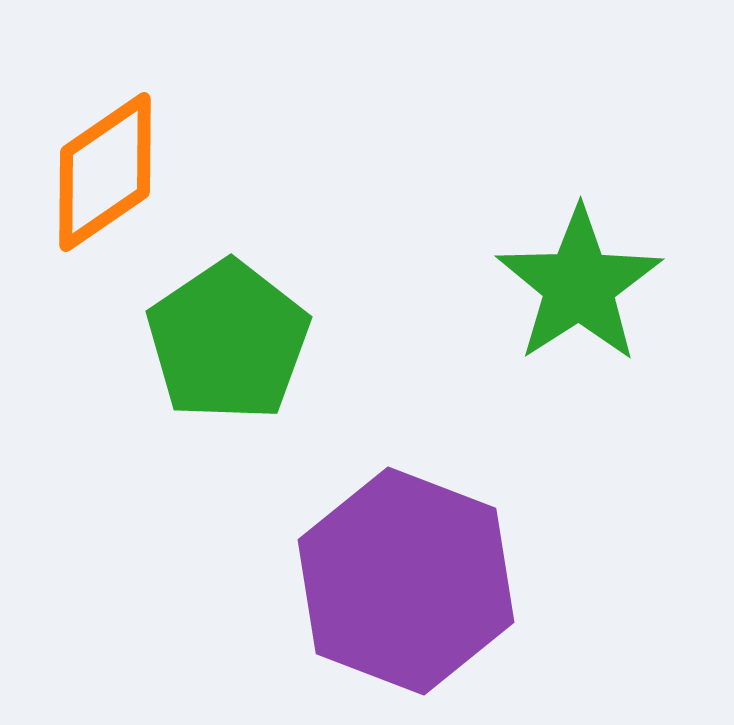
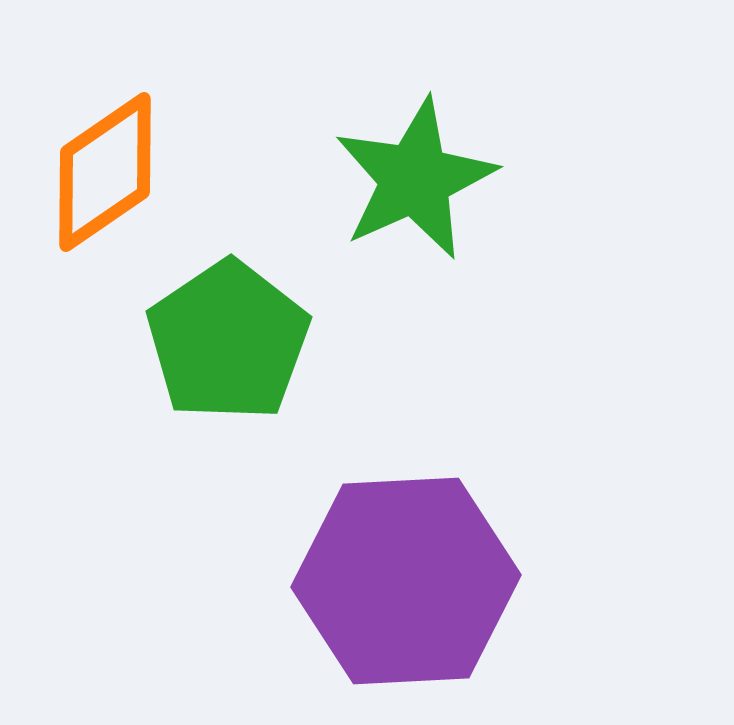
green star: moved 164 px left, 106 px up; rotated 9 degrees clockwise
purple hexagon: rotated 24 degrees counterclockwise
